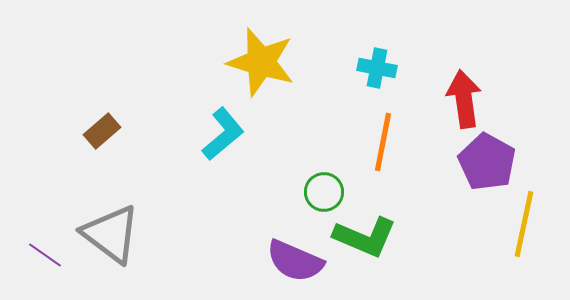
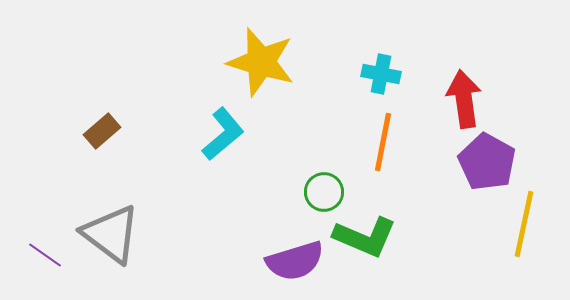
cyan cross: moved 4 px right, 6 px down
purple semicircle: rotated 40 degrees counterclockwise
